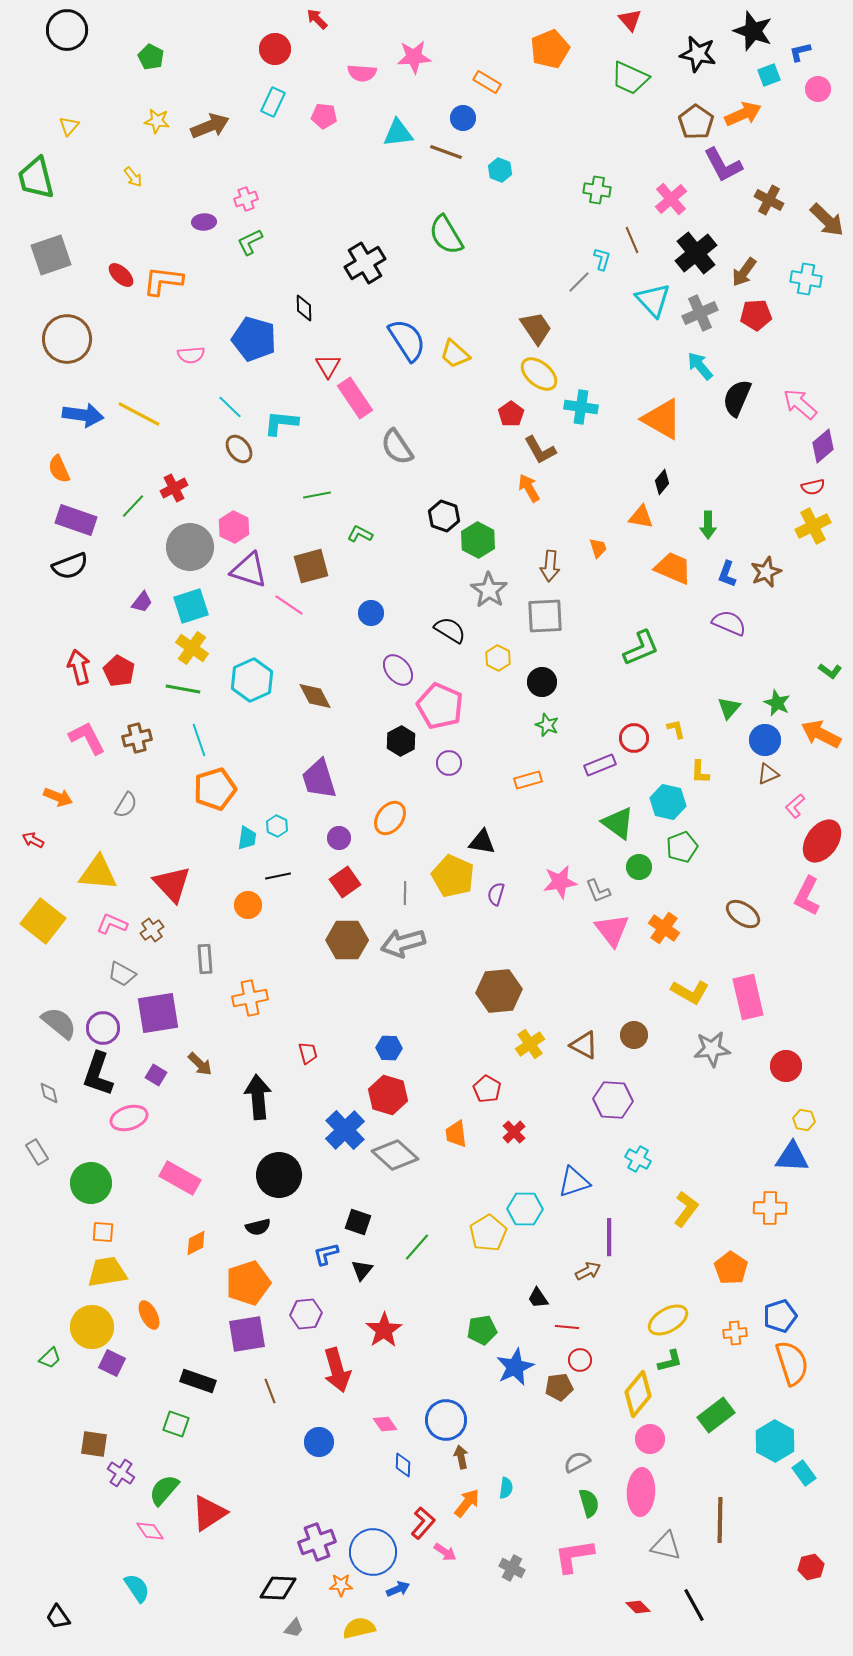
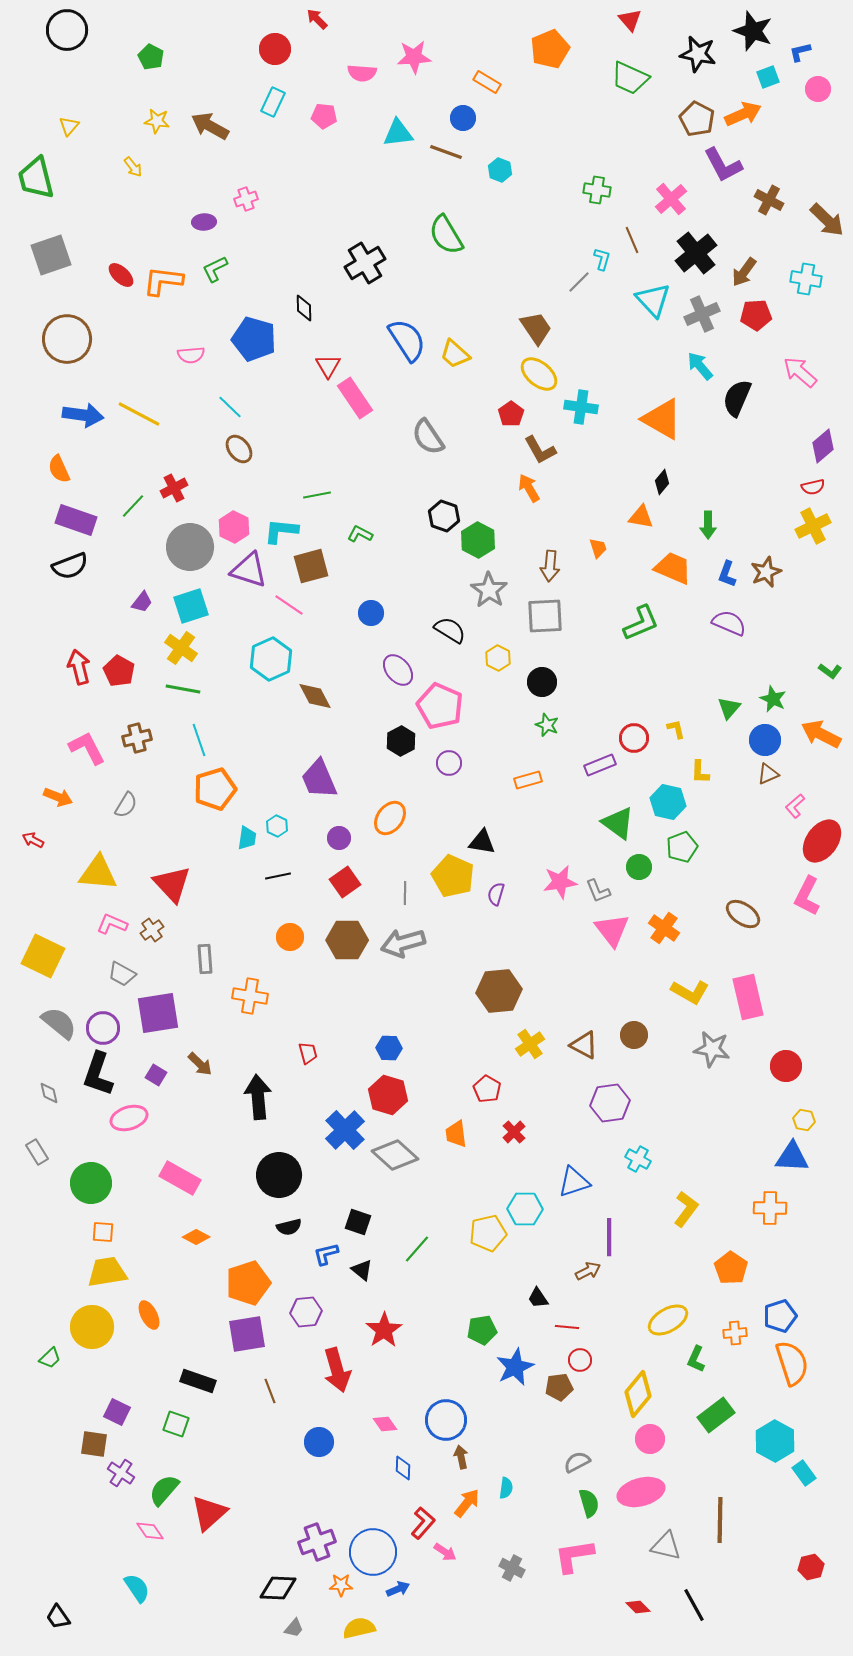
cyan square at (769, 75): moved 1 px left, 2 px down
brown pentagon at (696, 122): moved 1 px right, 3 px up; rotated 8 degrees counterclockwise
brown arrow at (210, 126): rotated 129 degrees counterclockwise
yellow arrow at (133, 177): moved 10 px up
green L-shape at (250, 242): moved 35 px left, 27 px down
gray cross at (700, 313): moved 2 px right, 1 px down
pink arrow at (800, 404): moved 32 px up
cyan L-shape at (281, 423): moved 108 px down
gray semicircle at (397, 447): moved 31 px right, 10 px up
yellow cross at (192, 648): moved 11 px left
green L-shape at (641, 648): moved 25 px up
cyan hexagon at (252, 680): moved 19 px right, 21 px up
green star at (777, 703): moved 4 px left, 4 px up
pink L-shape at (87, 738): moved 10 px down
purple trapezoid at (319, 779): rotated 6 degrees counterclockwise
orange circle at (248, 905): moved 42 px right, 32 px down
yellow square at (43, 921): moved 35 px down; rotated 12 degrees counterclockwise
orange cross at (250, 998): moved 2 px up; rotated 20 degrees clockwise
gray star at (712, 1049): rotated 15 degrees clockwise
purple hexagon at (613, 1100): moved 3 px left, 3 px down; rotated 12 degrees counterclockwise
black semicircle at (258, 1227): moved 31 px right
yellow pentagon at (488, 1233): rotated 18 degrees clockwise
orange diamond at (196, 1243): moved 6 px up; rotated 56 degrees clockwise
green line at (417, 1247): moved 2 px down
black triangle at (362, 1270): rotated 30 degrees counterclockwise
purple hexagon at (306, 1314): moved 2 px up
green L-shape at (670, 1361): moved 26 px right, 2 px up; rotated 128 degrees clockwise
purple square at (112, 1363): moved 5 px right, 49 px down
blue diamond at (403, 1465): moved 3 px down
pink ellipse at (641, 1492): rotated 72 degrees clockwise
red triangle at (209, 1513): rotated 9 degrees counterclockwise
